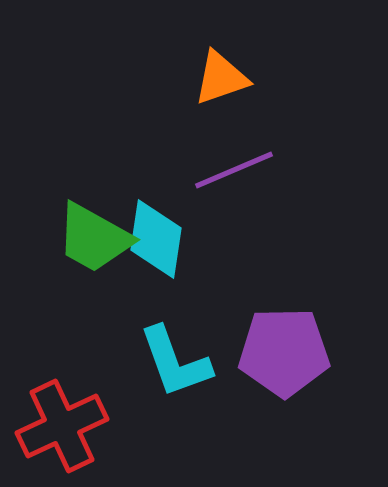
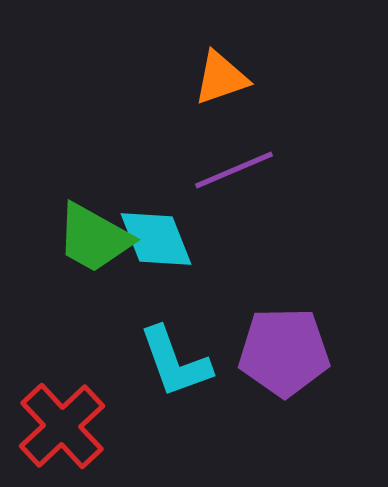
cyan diamond: rotated 30 degrees counterclockwise
red cross: rotated 18 degrees counterclockwise
